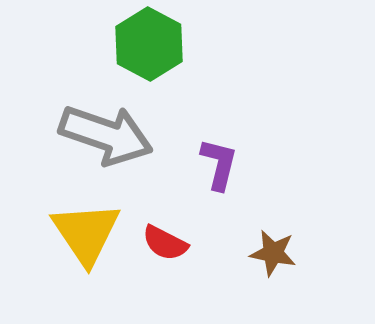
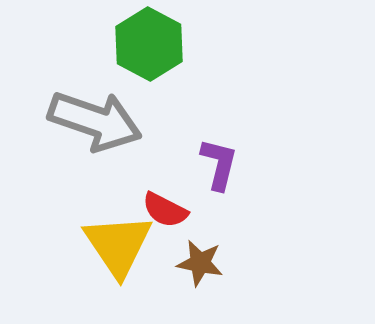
gray arrow: moved 11 px left, 14 px up
yellow triangle: moved 32 px right, 12 px down
red semicircle: moved 33 px up
brown star: moved 73 px left, 10 px down
